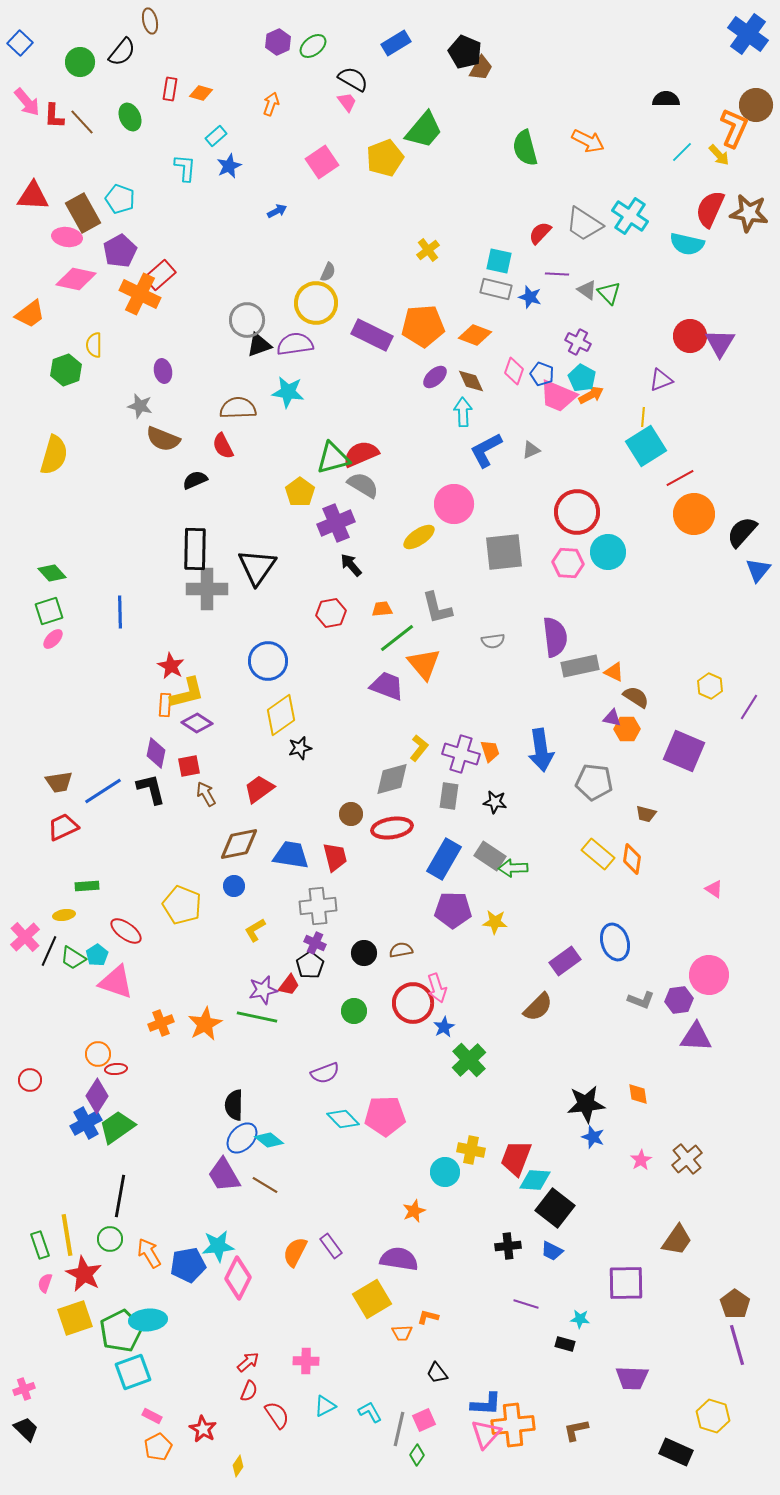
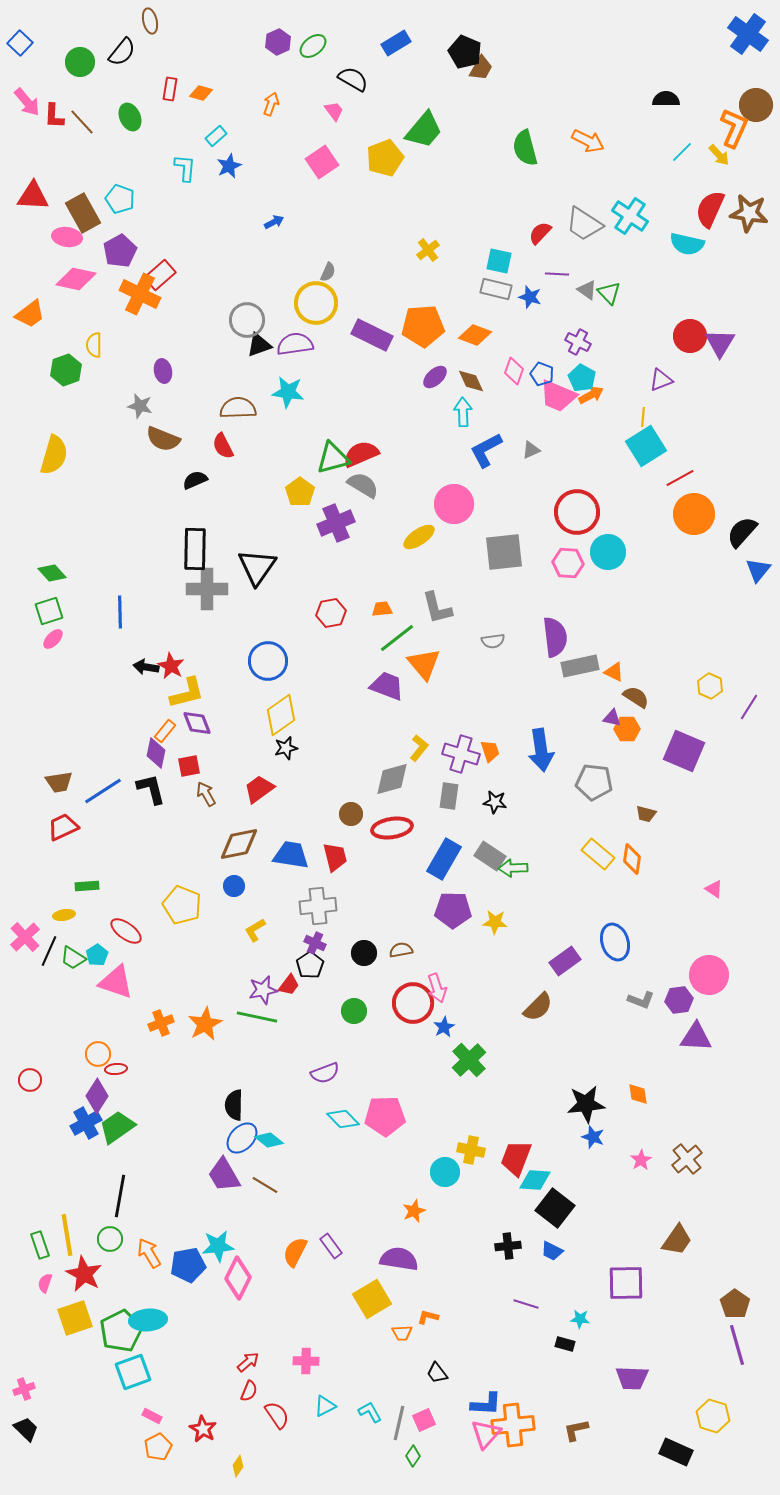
pink trapezoid at (347, 102): moved 13 px left, 9 px down
blue arrow at (277, 211): moved 3 px left, 11 px down
black arrow at (351, 565): moved 205 px left, 102 px down; rotated 40 degrees counterclockwise
orange rectangle at (165, 705): moved 26 px down; rotated 35 degrees clockwise
purple diamond at (197, 723): rotated 36 degrees clockwise
black star at (300, 748): moved 14 px left
gray line at (399, 1429): moved 6 px up
green diamond at (417, 1455): moved 4 px left, 1 px down
